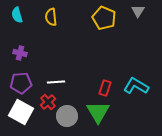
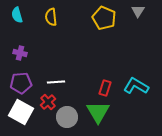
gray circle: moved 1 px down
